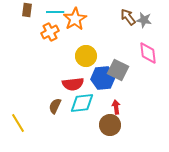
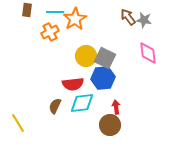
gray square: moved 13 px left, 12 px up
